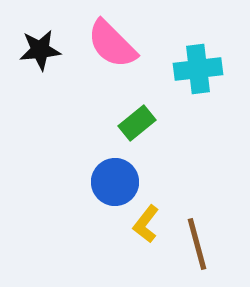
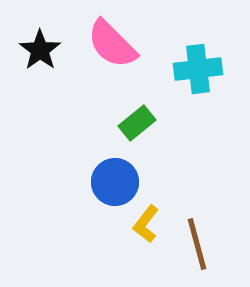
black star: rotated 30 degrees counterclockwise
